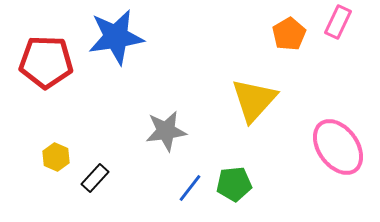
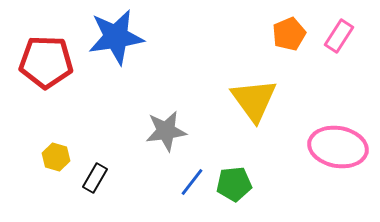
pink rectangle: moved 1 px right, 14 px down; rotated 8 degrees clockwise
orange pentagon: rotated 8 degrees clockwise
yellow triangle: rotated 18 degrees counterclockwise
pink ellipse: rotated 44 degrees counterclockwise
yellow hexagon: rotated 8 degrees counterclockwise
black rectangle: rotated 12 degrees counterclockwise
blue line: moved 2 px right, 6 px up
